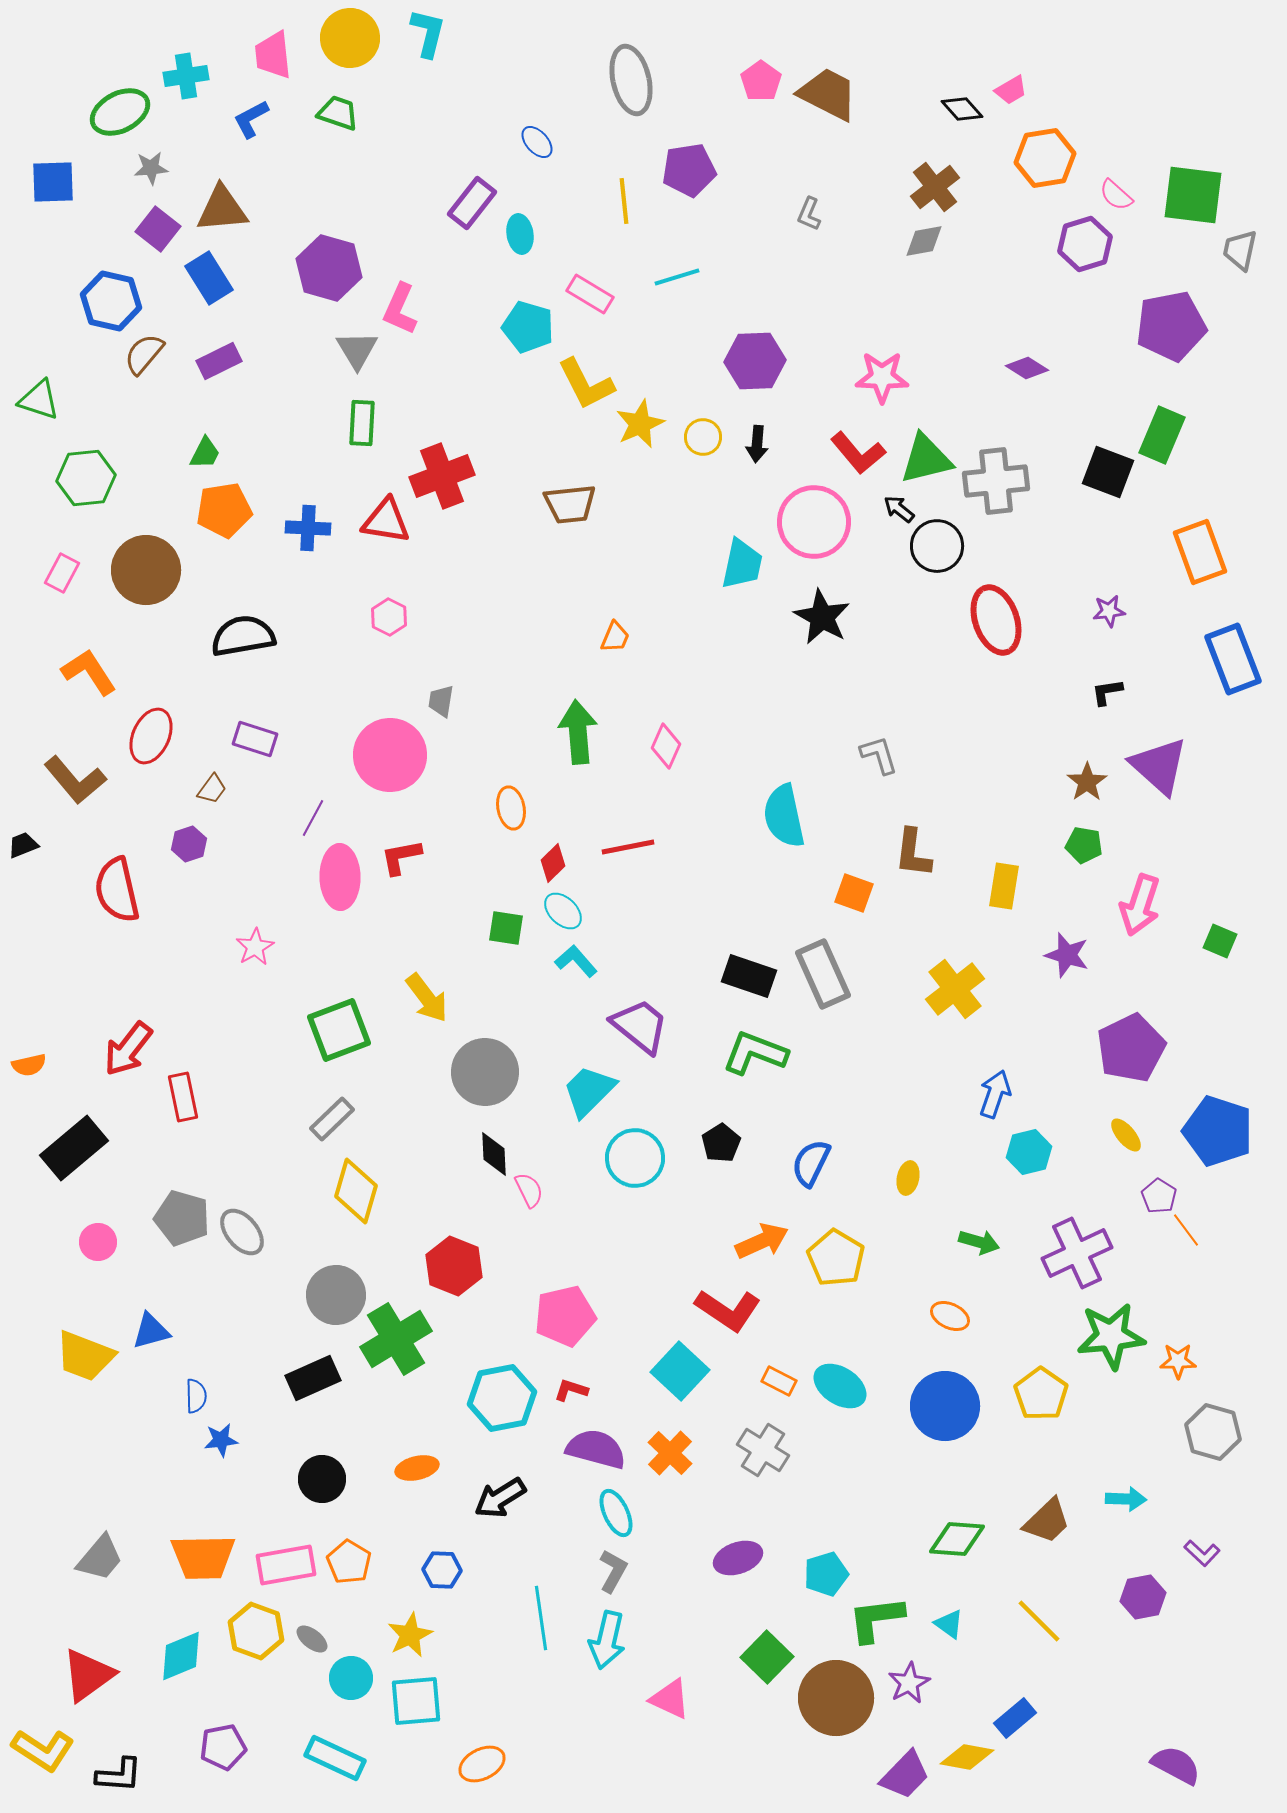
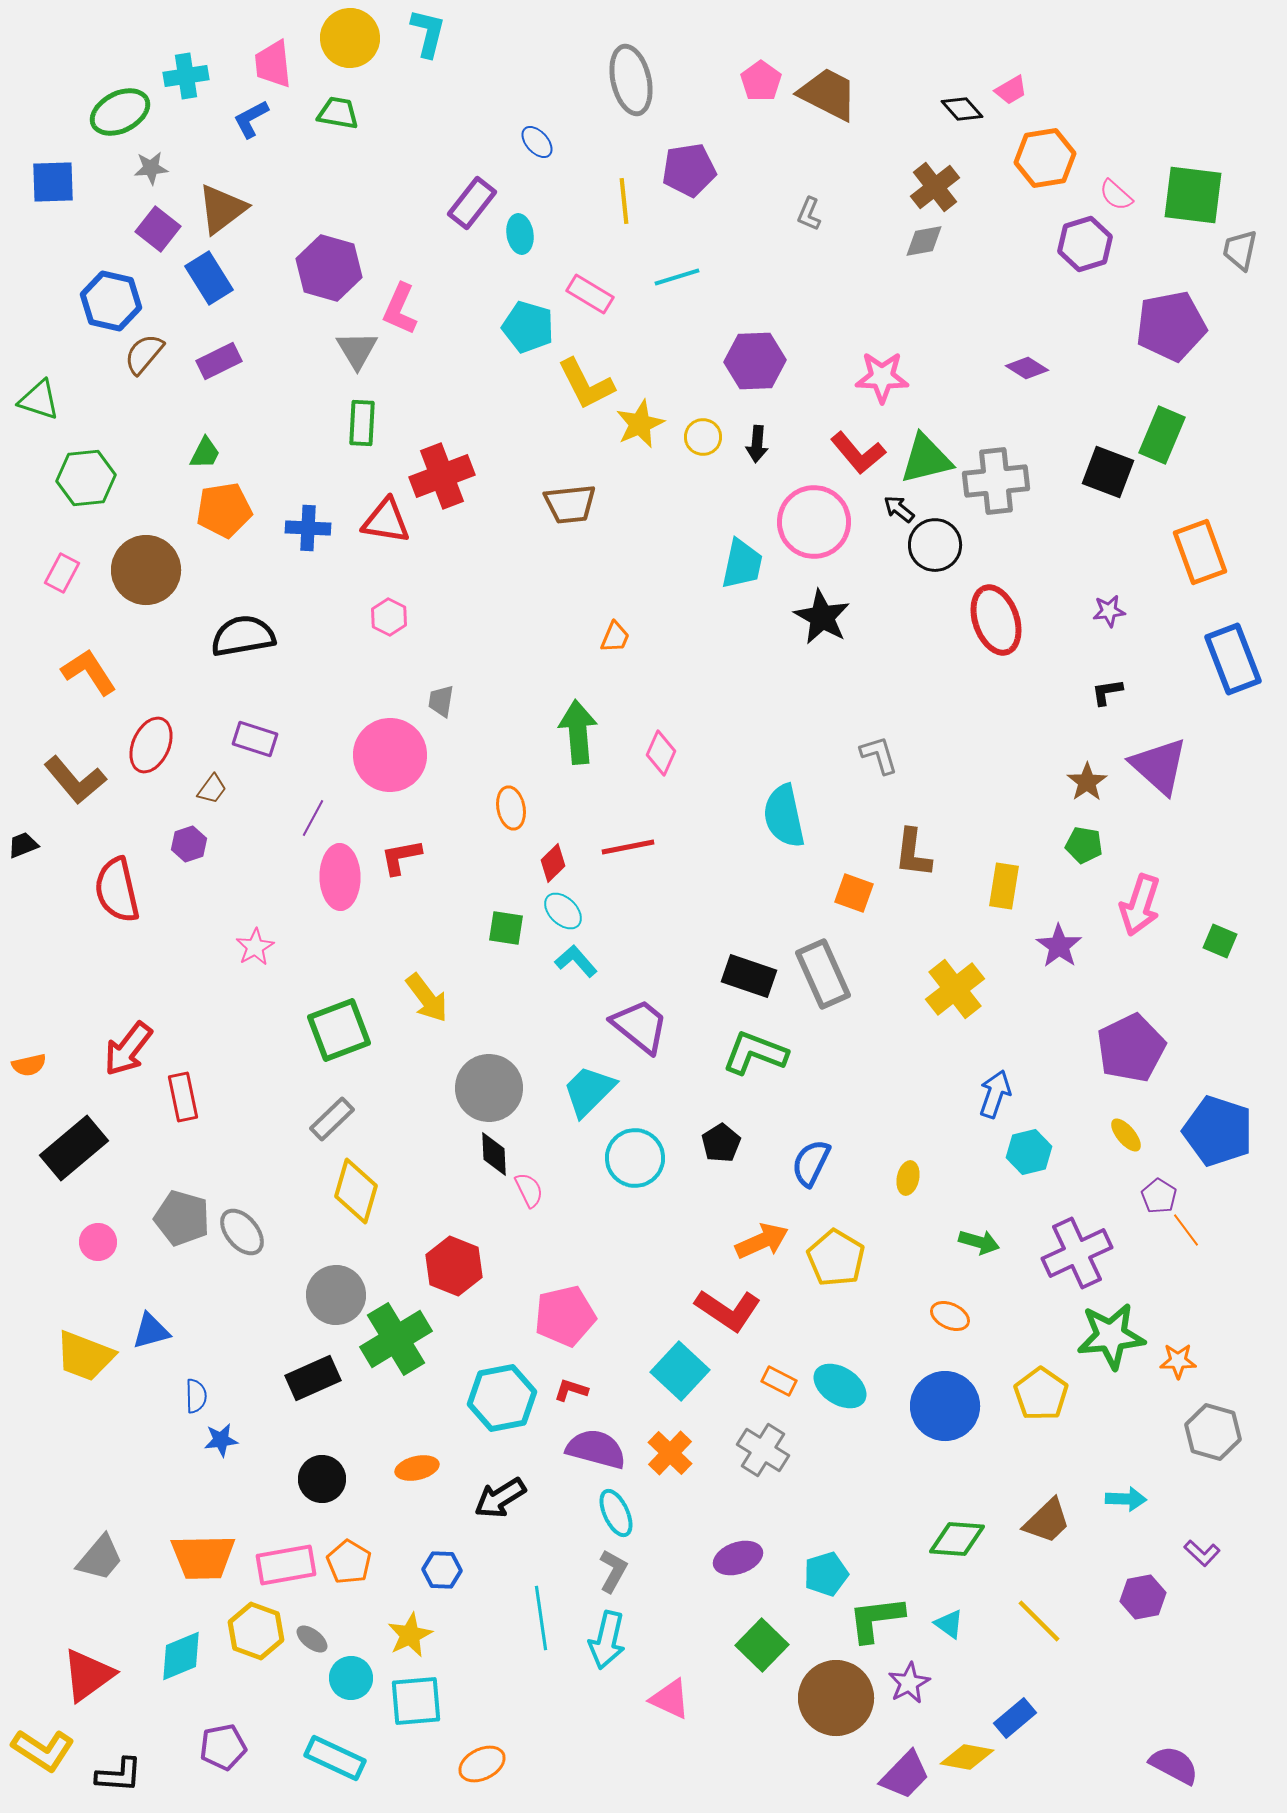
pink trapezoid at (273, 55): moved 9 px down
green trapezoid at (338, 113): rotated 9 degrees counterclockwise
brown triangle at (222, 209): rotated 32 degrees counterclockwise
black circle at (937, 546): moved 2 px left, 1 px up
red ellipse at (151, 736): moved 9 px down
pink diamond at (666, 746): moved 5 px left, 7 px down
purple star at (1067, 955): moved 8 px left, 9 px up; rotated 18 degrees clockwise
gray circle at (485, 1072): moved 4 px right, 16 px down
green square at (767, 1657): moved 5 px left, 12 px up
purple semicircle at (1176, 1765): moved 2 px left
